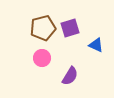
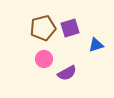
blue triangle: rotated 42 degrees counterclockwise
pink circle: moved 2 px right, 1 px down
purple semicircle: moved 3 px left, 3 px up; rotated 30 degrees clockwise
